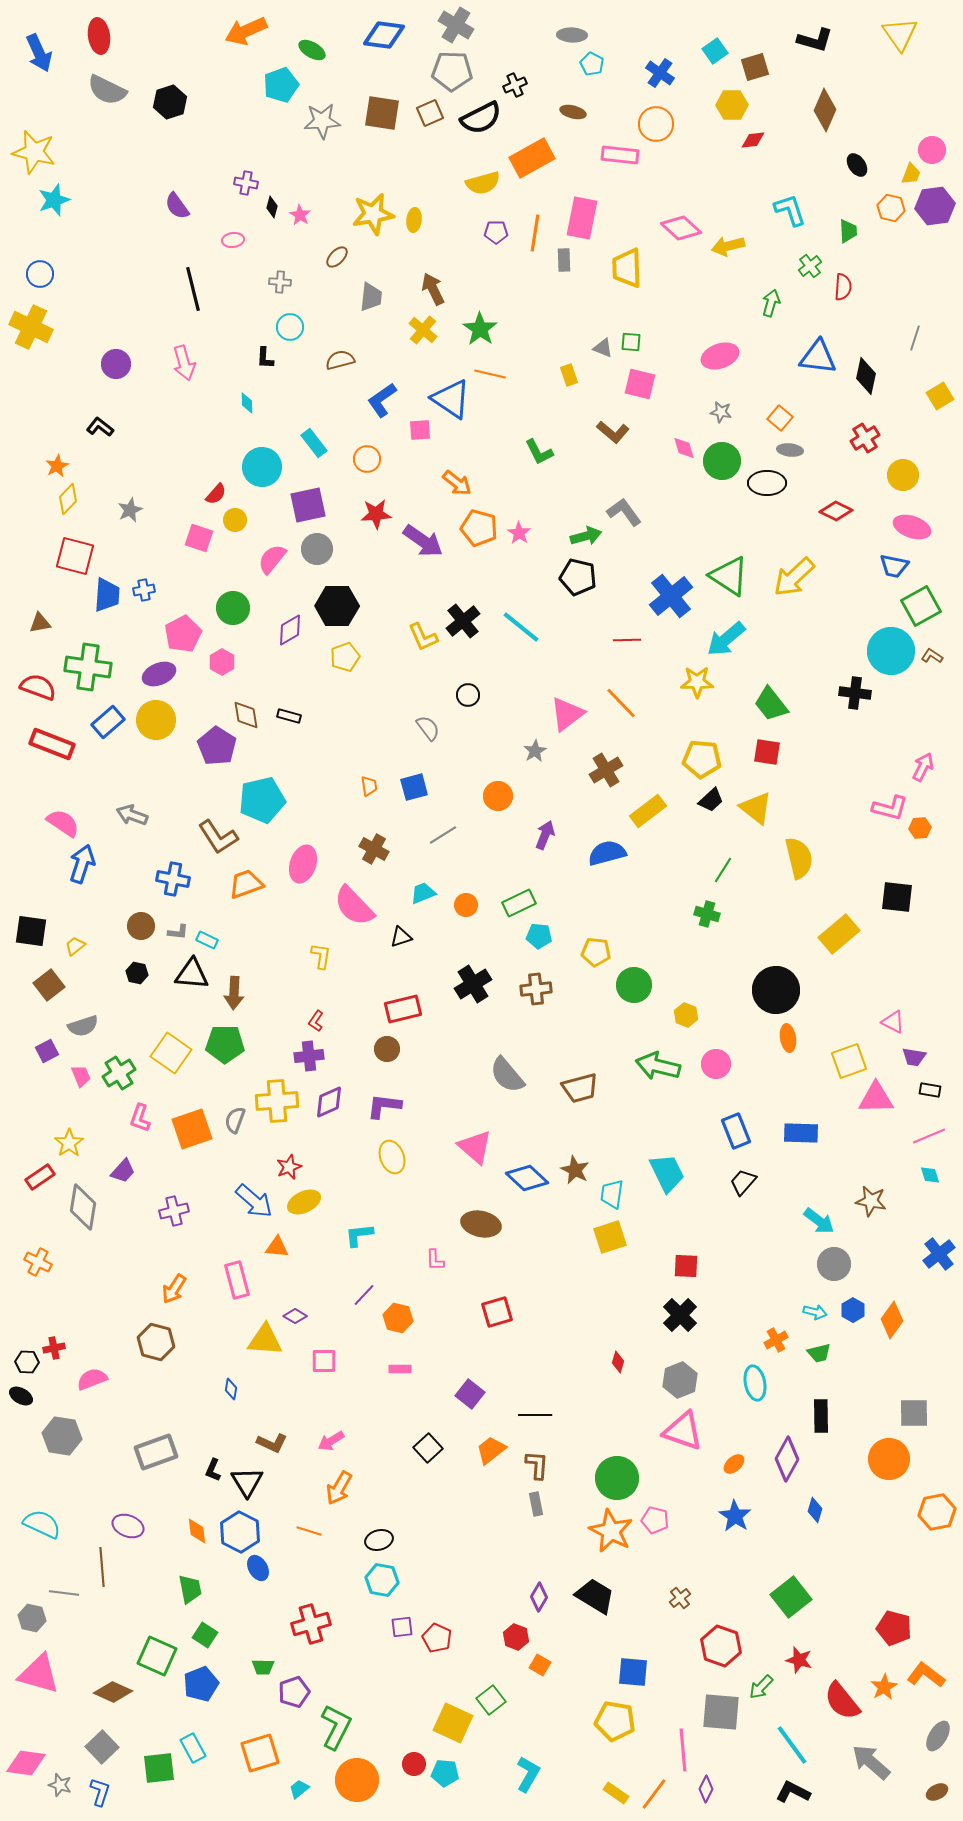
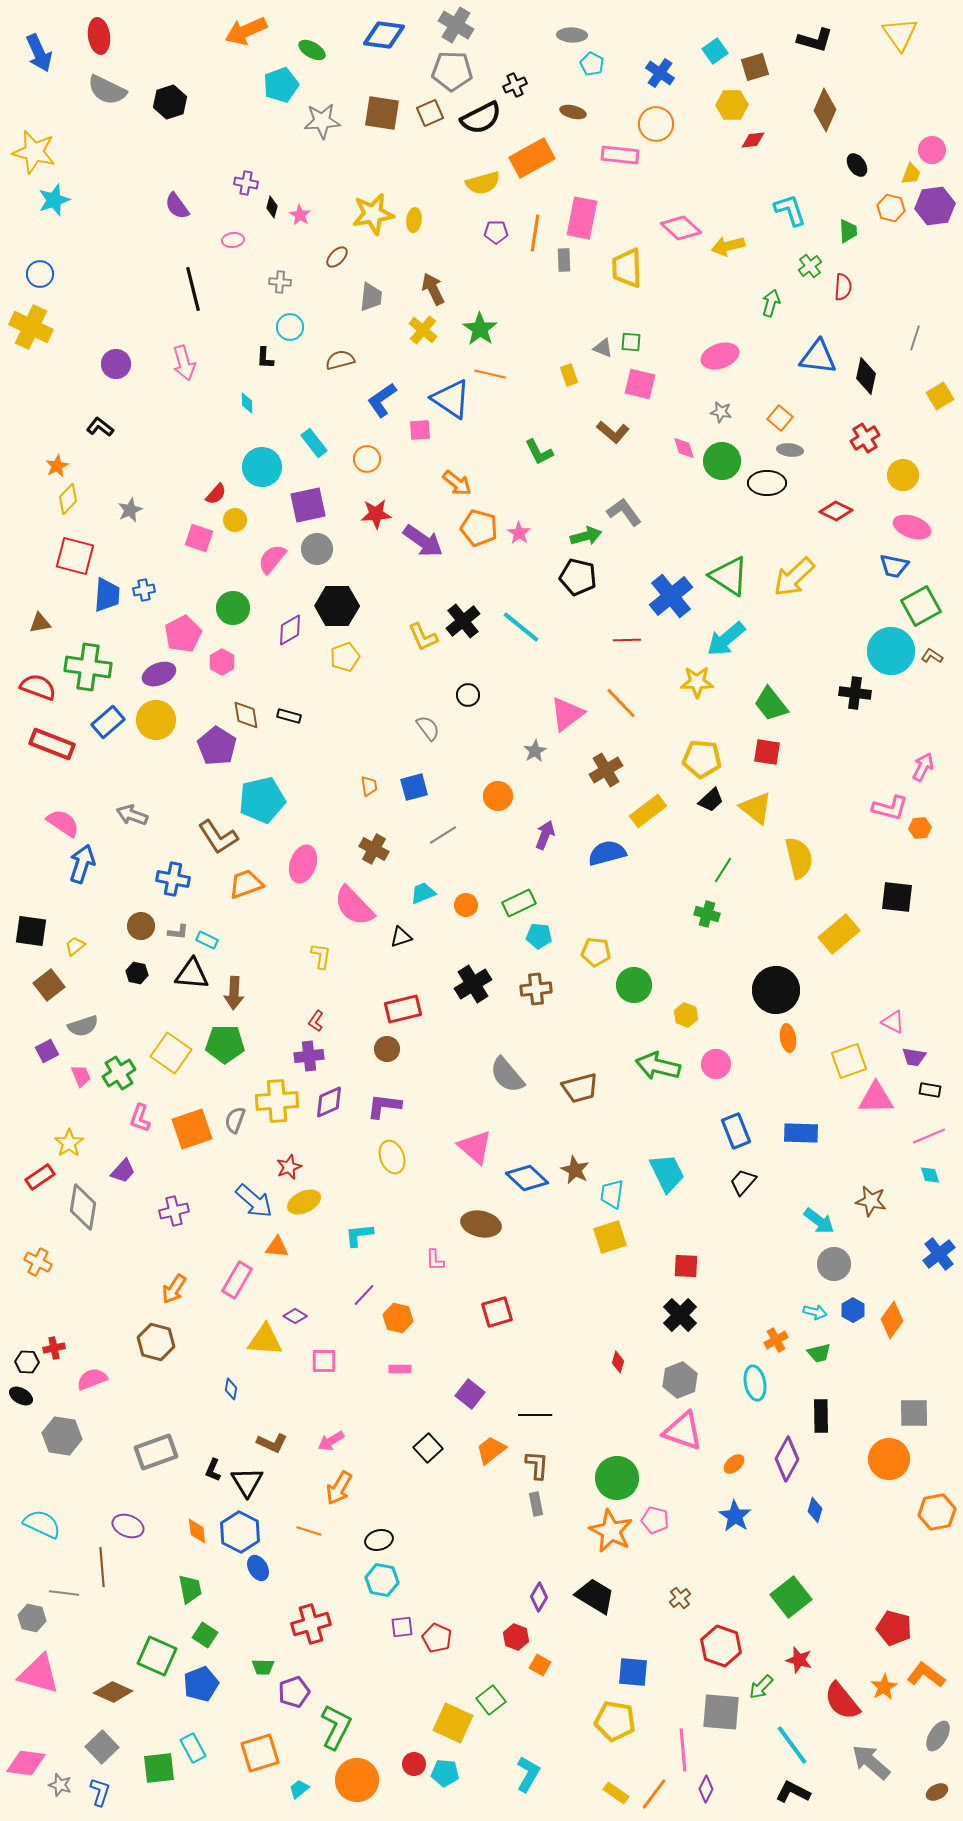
pink rectangle at (237, 1280): rotated 45 degrees clockwise
